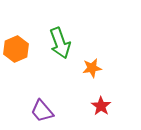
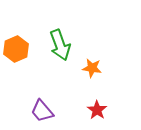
green arrow: moved 2 px down
orange star: rotated 18 degrees clockwise
red star: moved 4 px left, 4 px down
